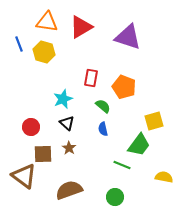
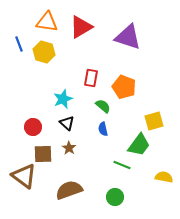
red circle: moved 2 px right
